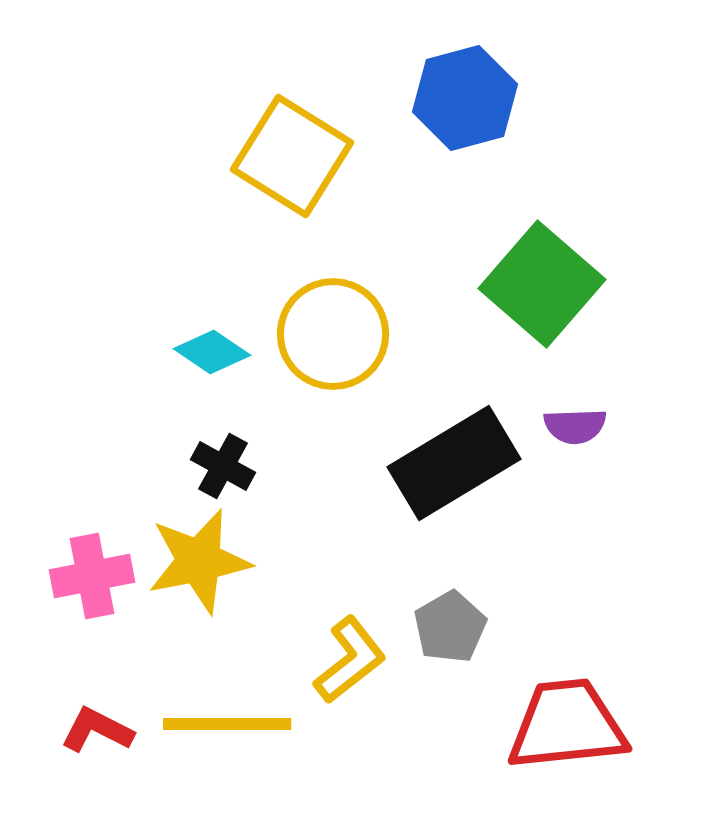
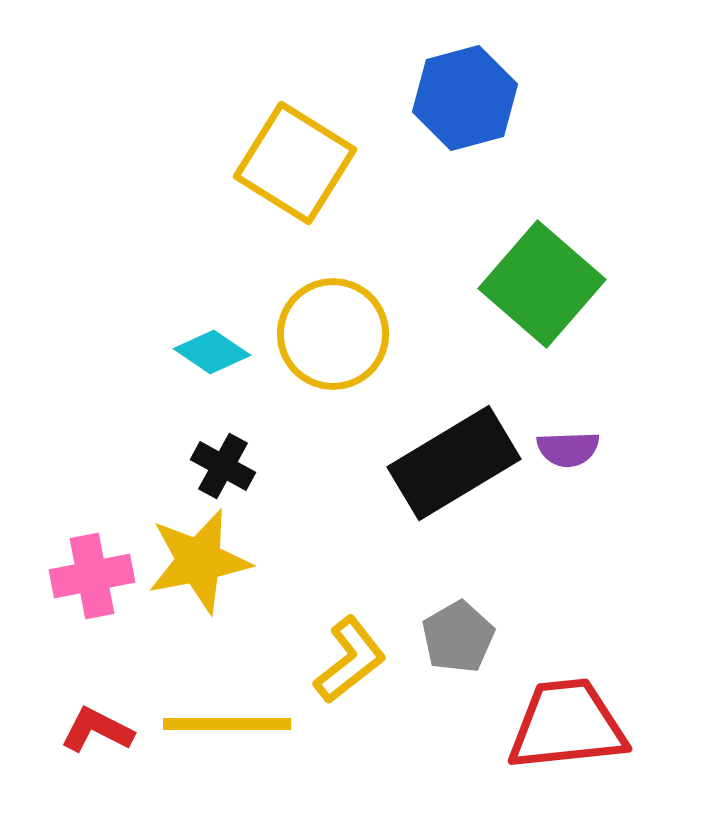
yellow square: moved 3 px right, 7 px down
purple semicircle: moved 7 px left, 23 px down
gray pentagon: moved 8 px right, 10 px down
